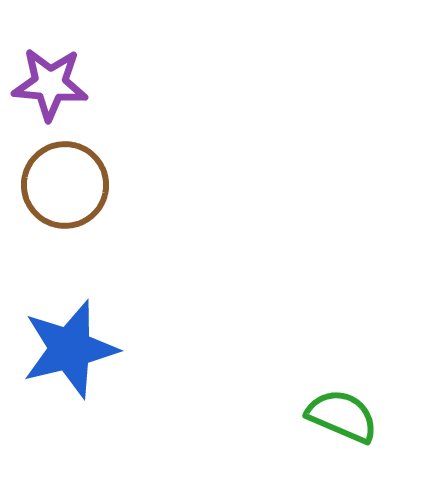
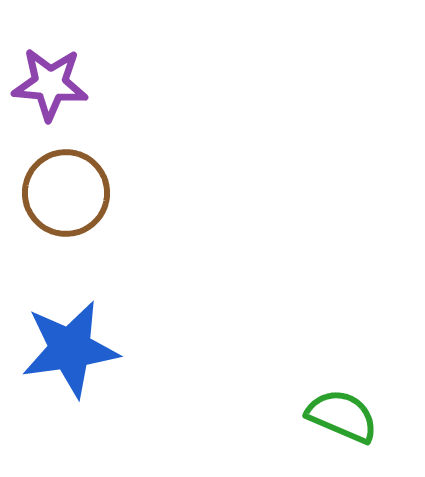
brown circle: moved 1 px right, 8 px down
blue star: rotated 6 degrees clockwise
